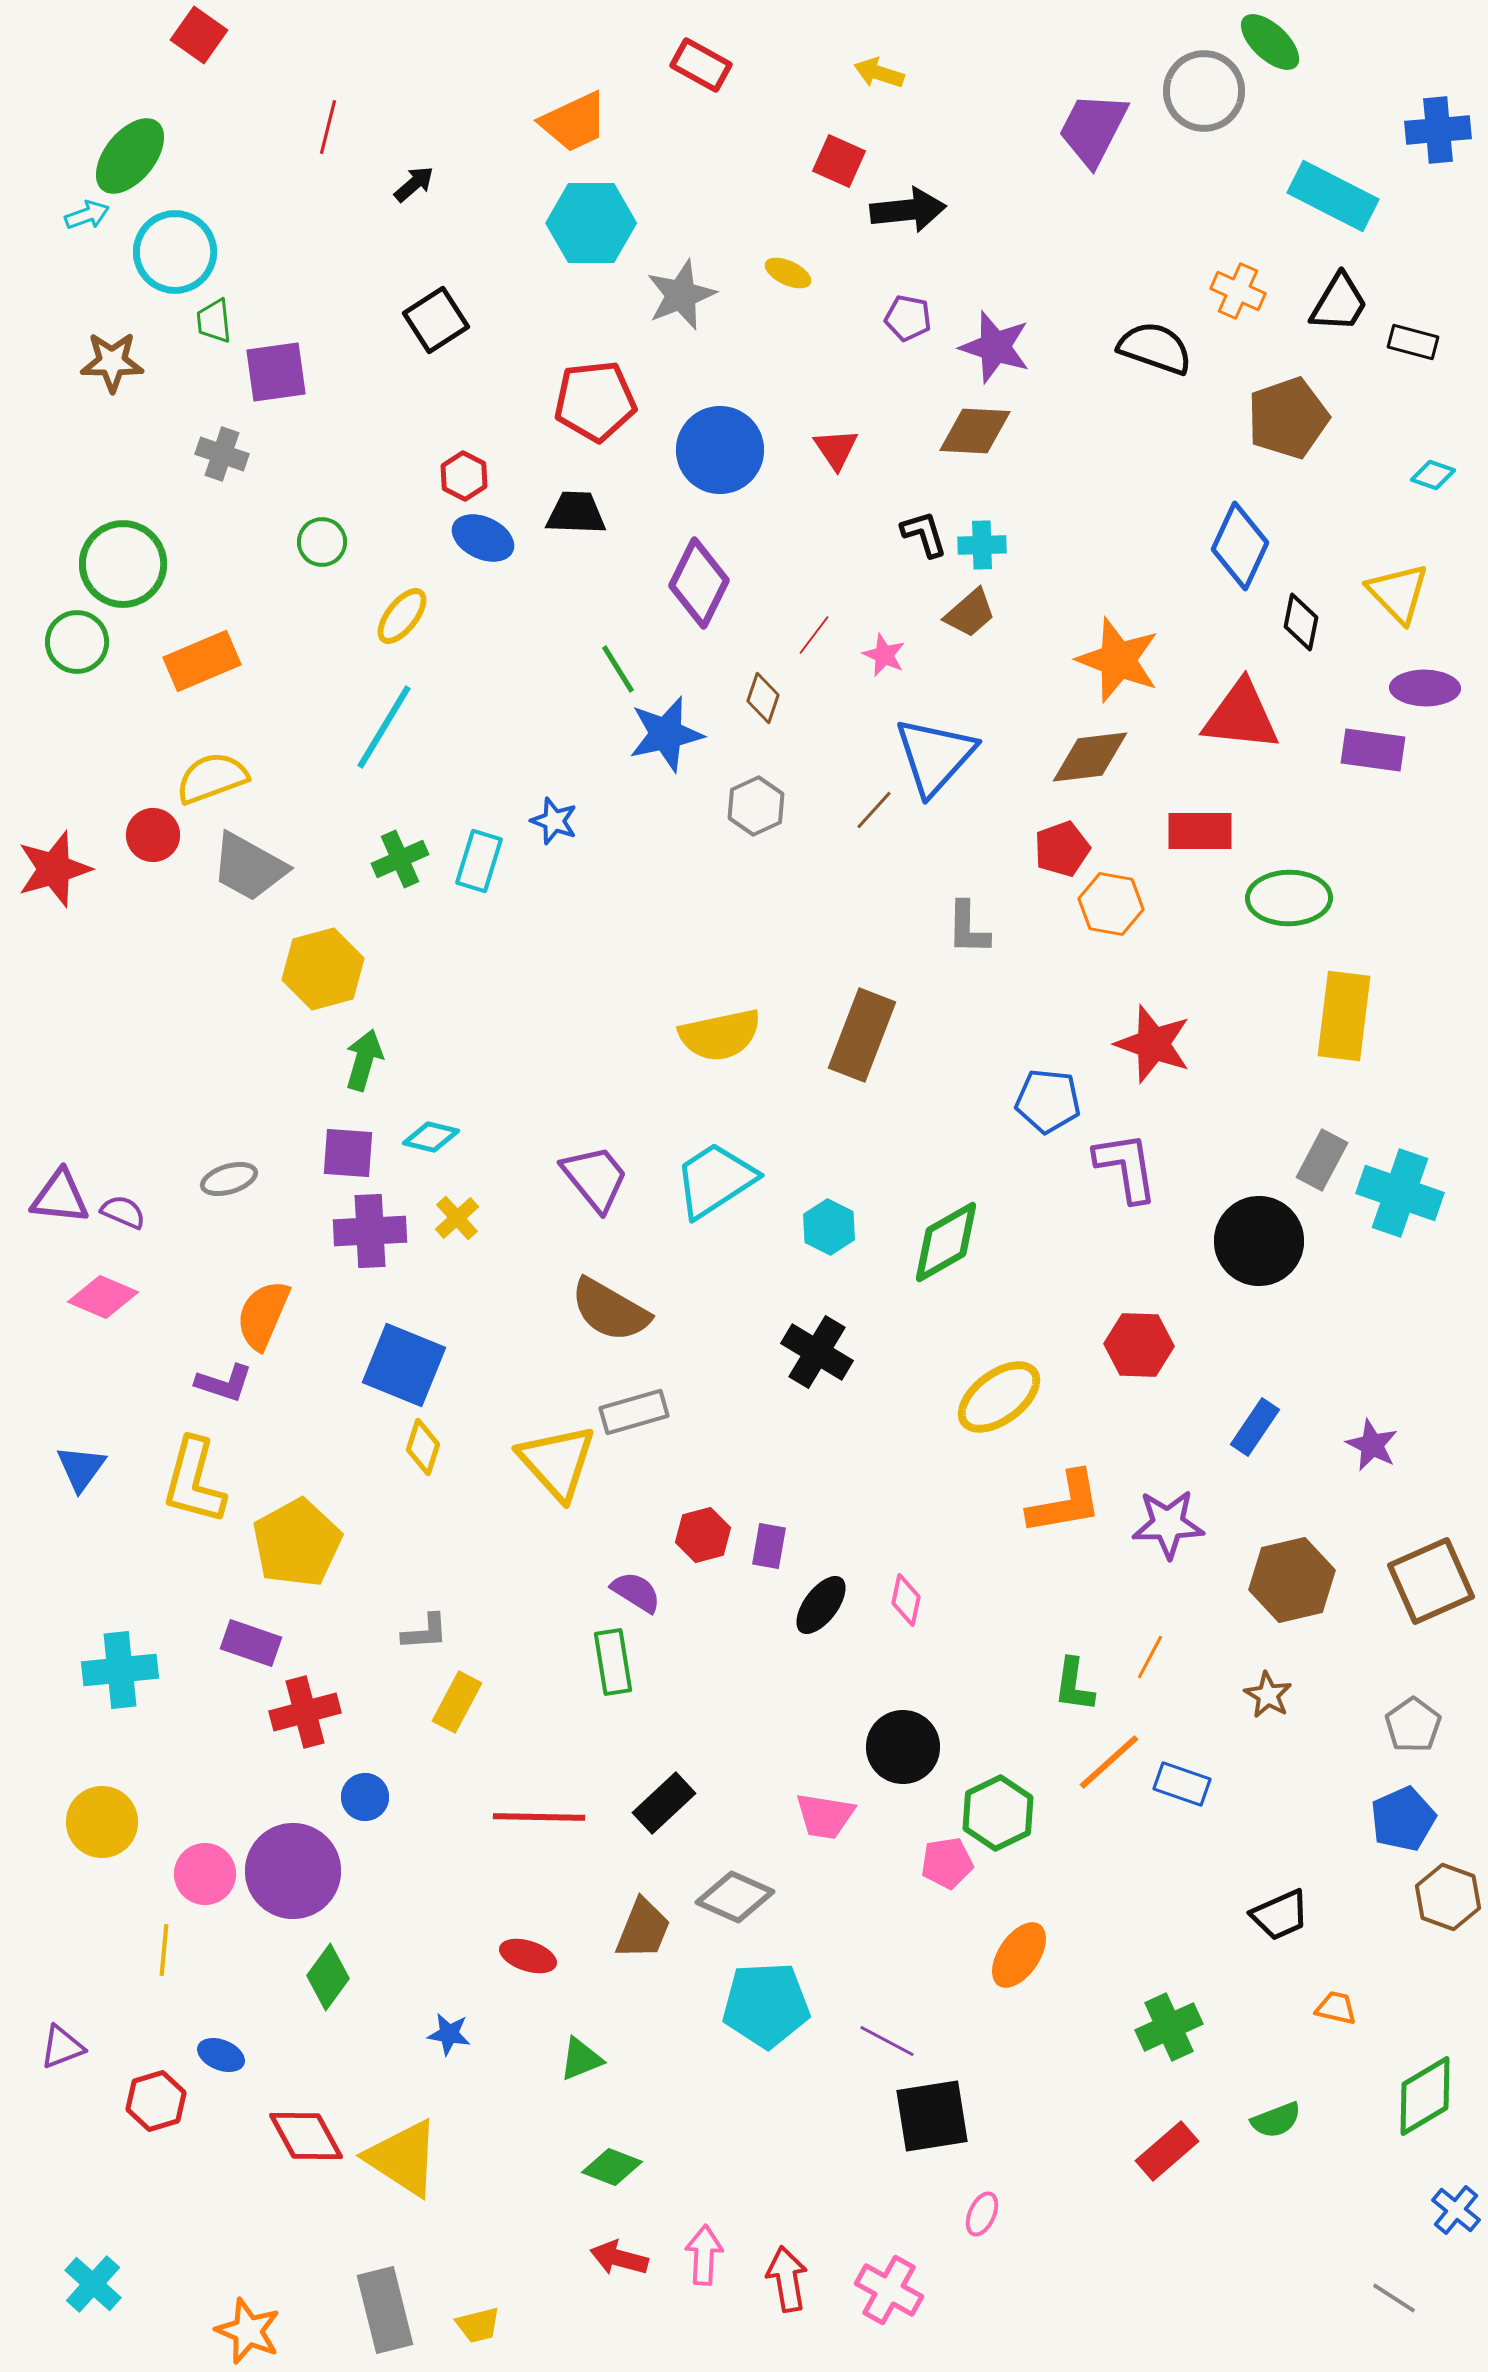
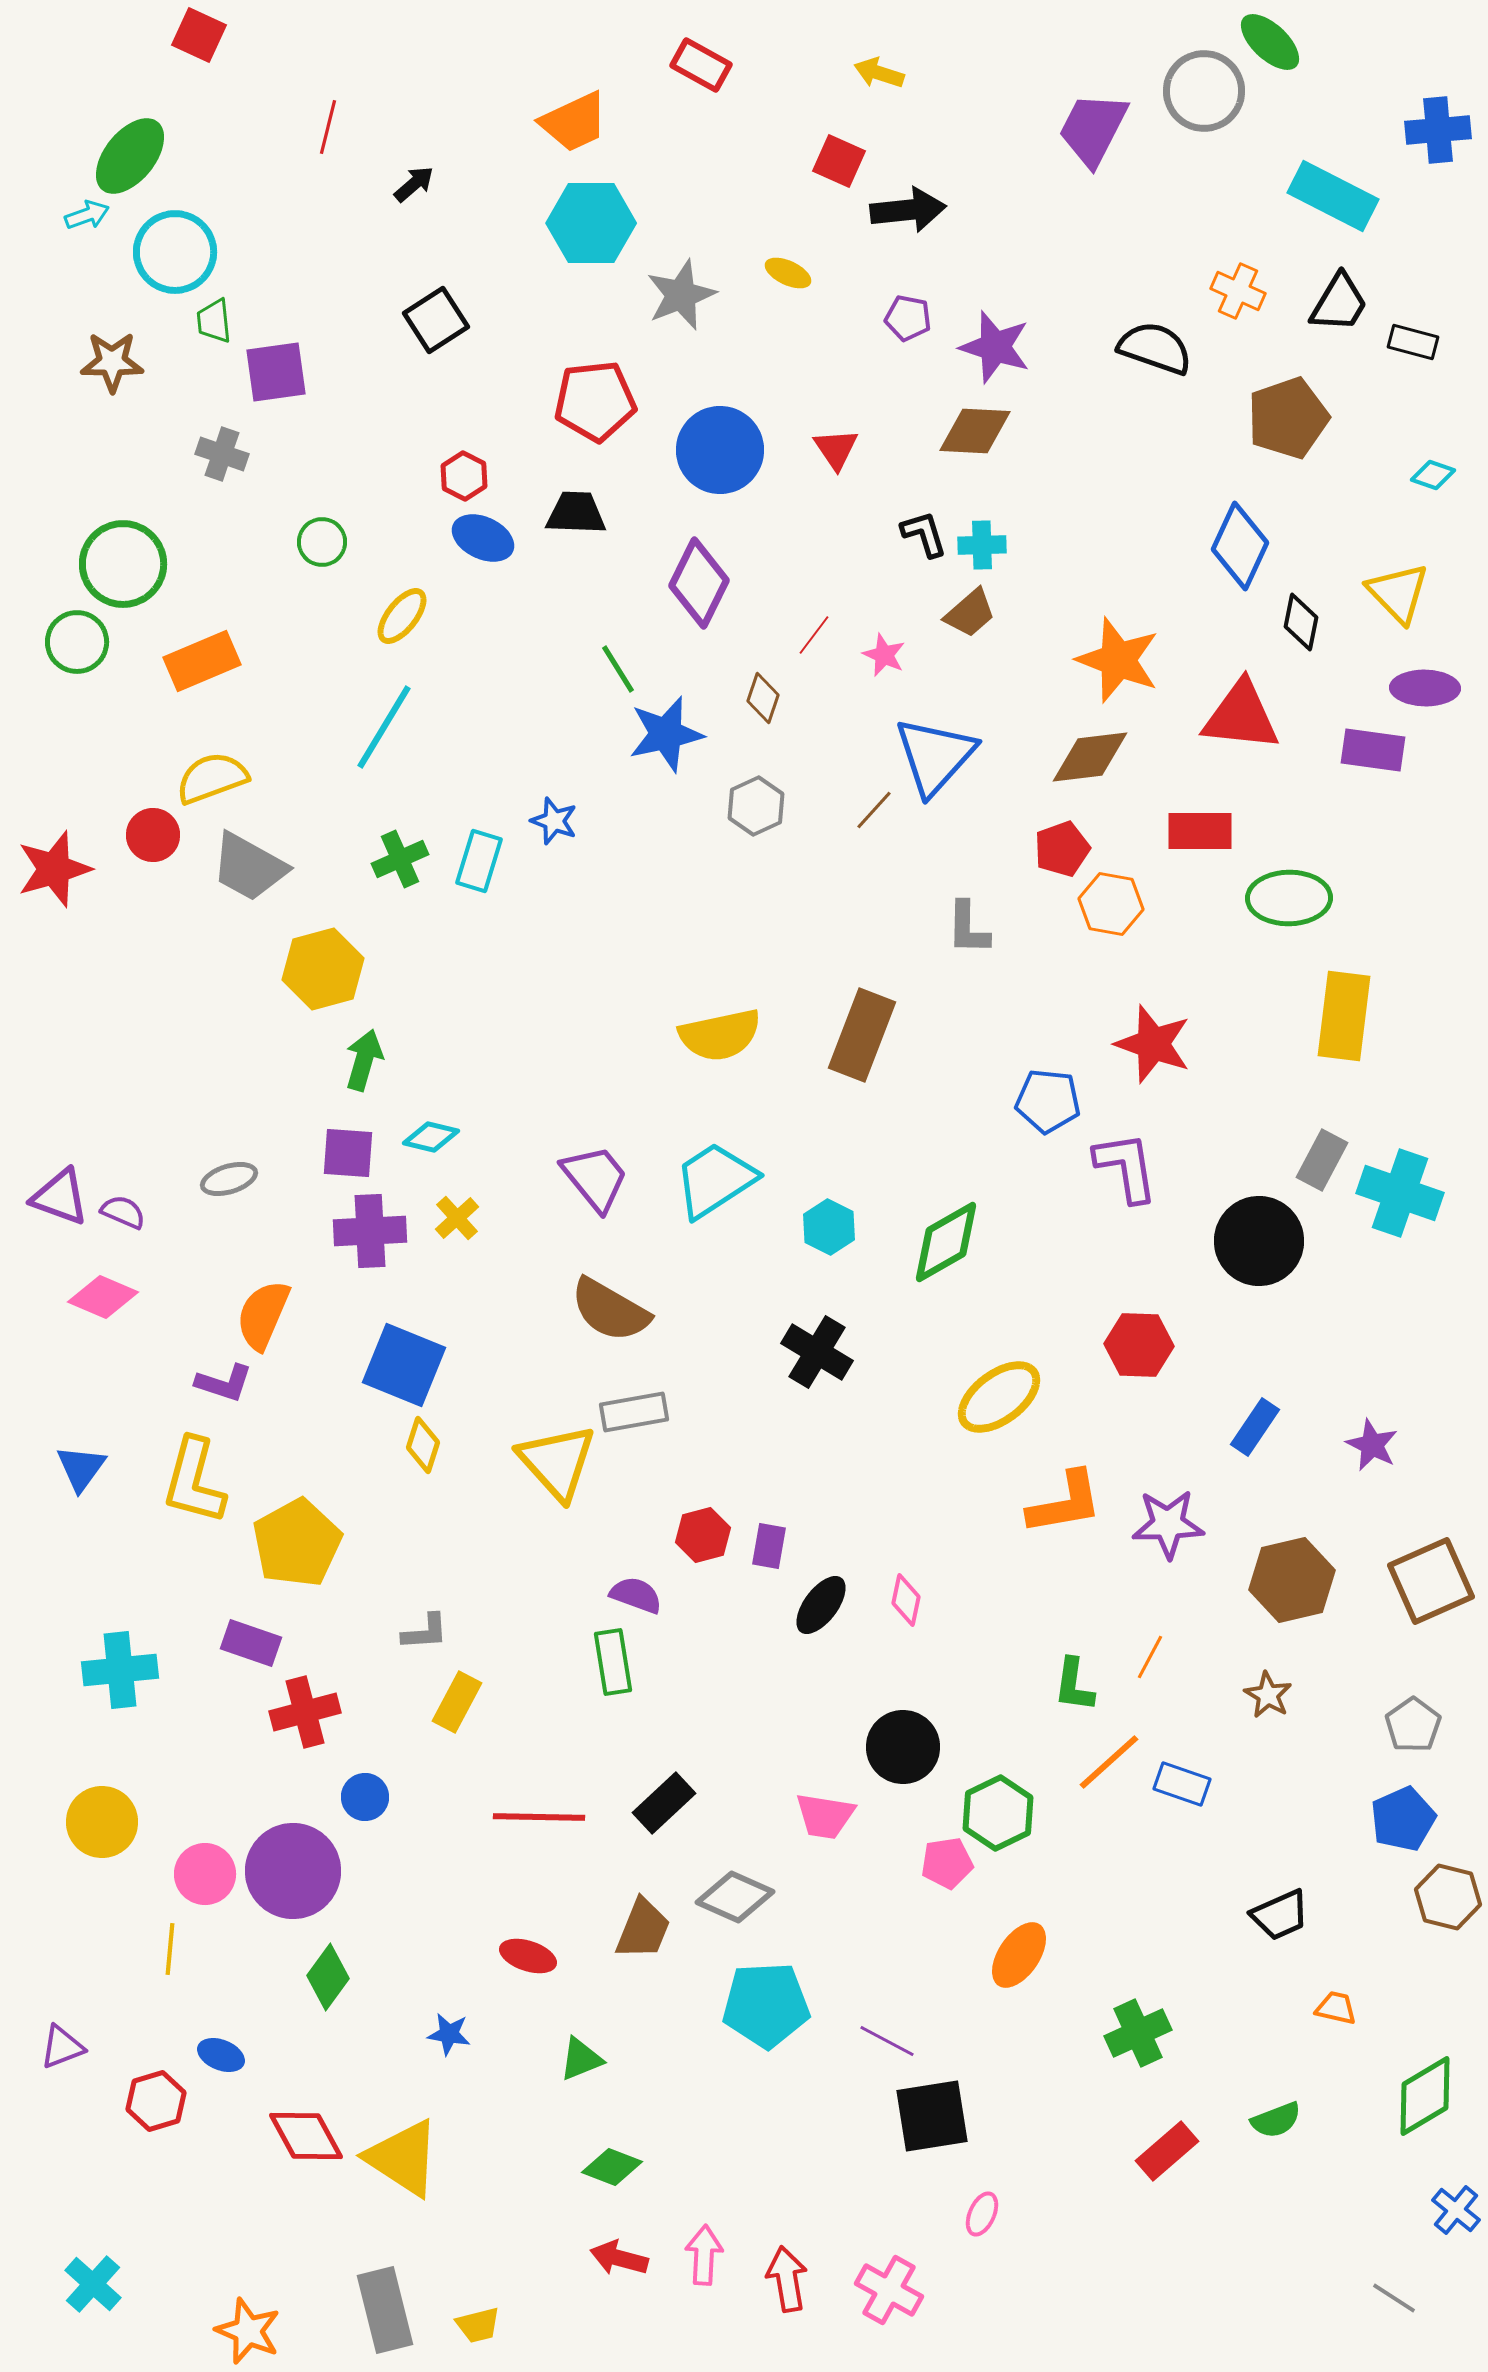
red square at (199, 35): rotated 10 degrees counterclockwise
purple triangle at (60, 1197): rotated 14 degrees clockwise
gray rectangle at (634, 1412): rotated 6 degrees clockwise
yellow diamond at (423, 1447): moved 2 px up
purple semicircle at (636, 1592): moved 3 px down; rotated 12 degrees counterclockwise
brown hexagon at (1448, 1897): rotated 6 degrees counterclockwise
yellow line at (164, 1950): moved 6 px right, 1 px up
green cross at (1169, 2027): moved 31 px left, 6 px down
